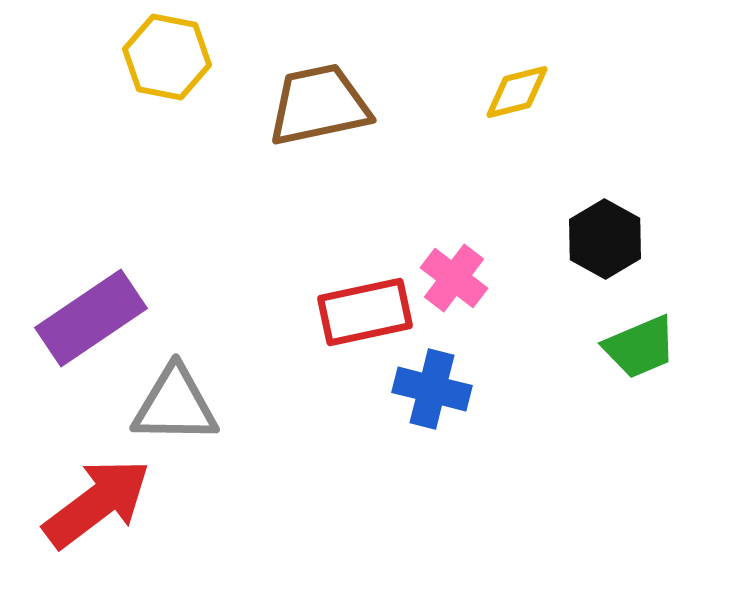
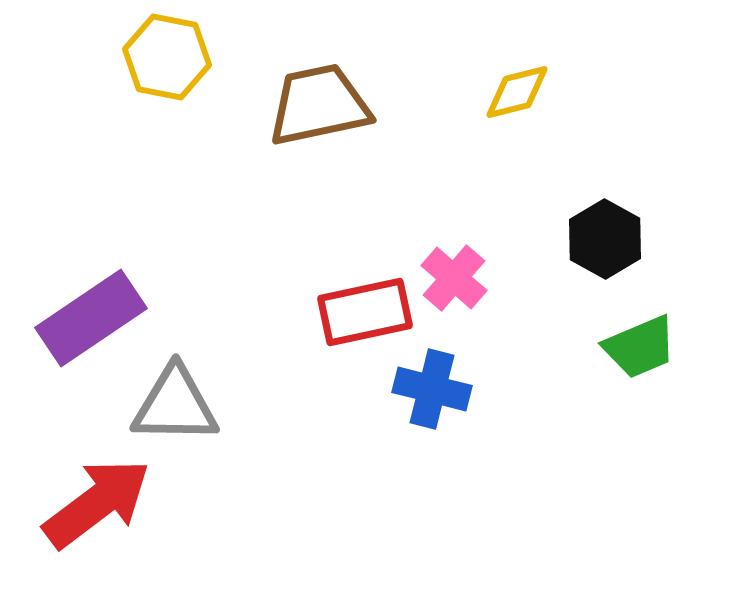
pink cross: rotated 4 degrees clockwise
